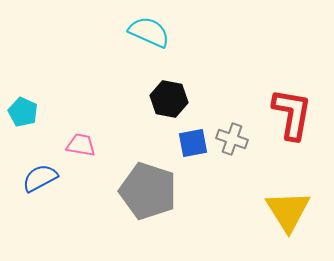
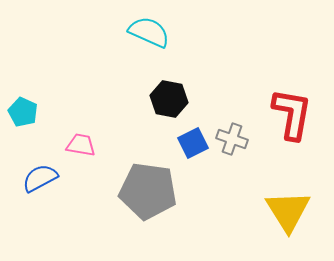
blue square: rotated 16 degrees counterclockwise
gray pentagon: rotated 10 degrees counterclockwise
